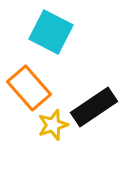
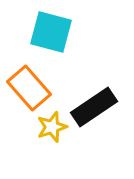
cyan square: rotated 12 degrees counterclockwise
yellow star: moved 1 px left, 2 px down
